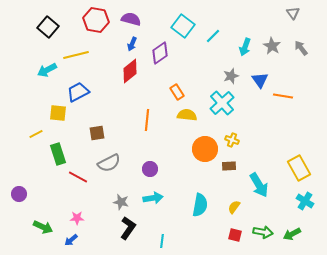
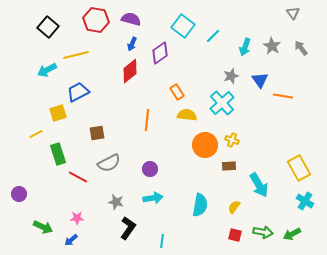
yellow square at (58, 113): rotated 24 degrees counterclockwise
orange circle at (205, 149): moved 4 px up
gray star at (121, 202): moved 5 px left
